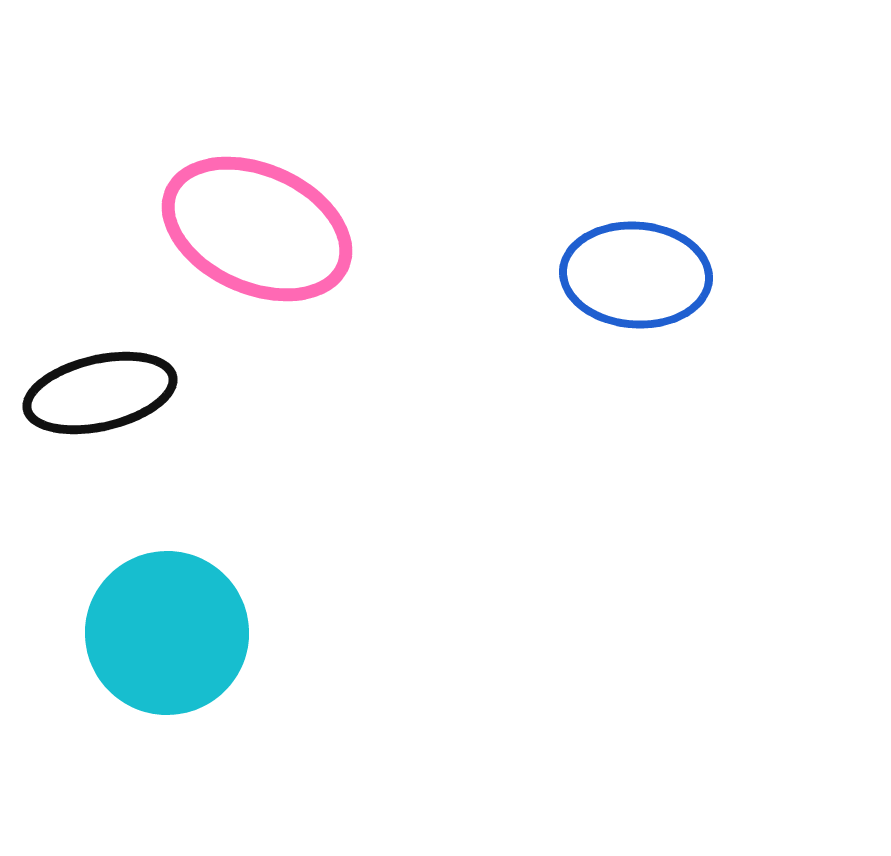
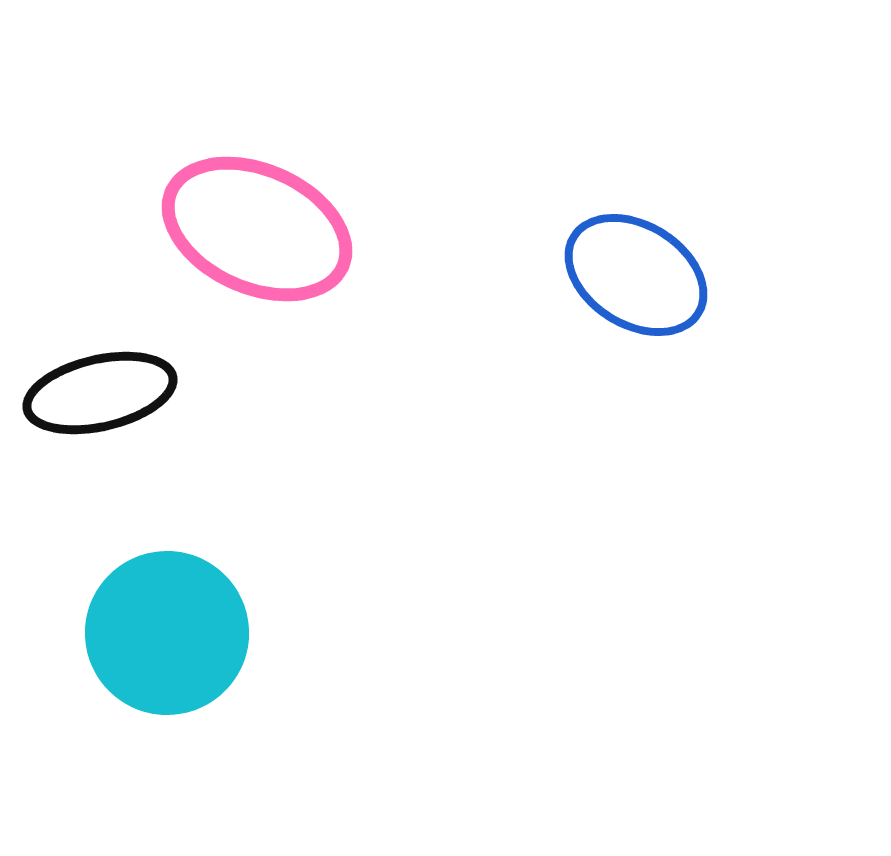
blue ellipse: rotated 28 degrees clockwise
